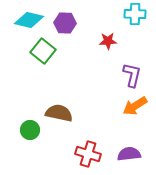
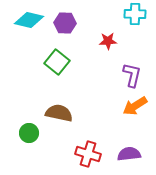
green square: moved 14 px right, 11 px down
green circle: moved 1 px left, 3 px down
